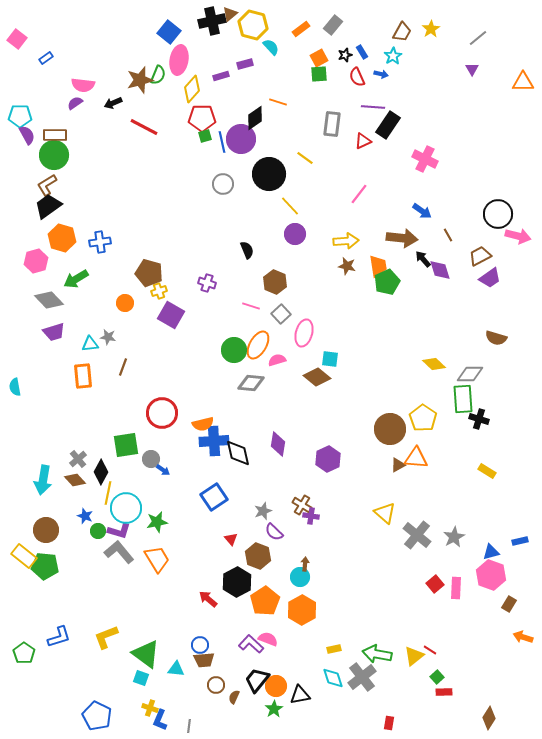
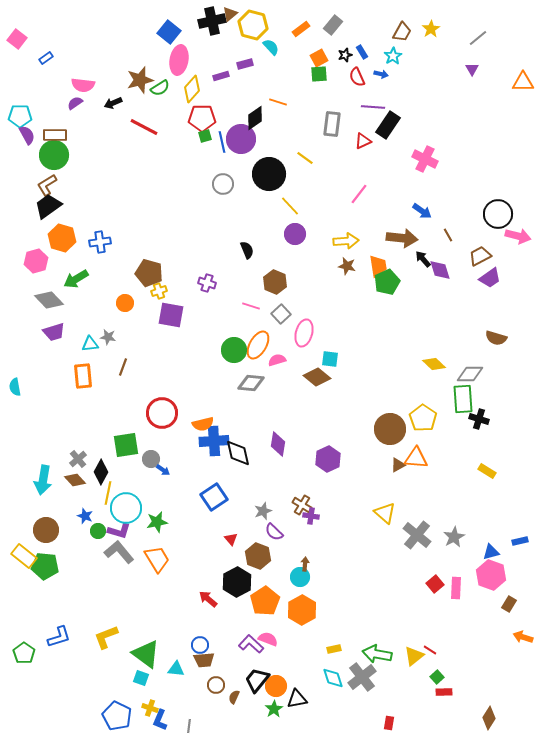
green semicircle at (158, 75): moved 2 px right, 13 px down; rotated 36 degrees clockwise
purple square at (171, 315): rotated 20 degrees counterclockwise
black triangle at (300, 695): moved 3 px left, 4 px down
blue pentagon at (97, 716): moved 20 px right
